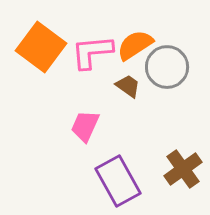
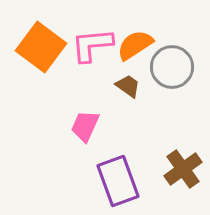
pink L-shape: moved 7 px up
gray circle: moved 5 px right
purple rectangle: rotated 9 degrees clockwise
